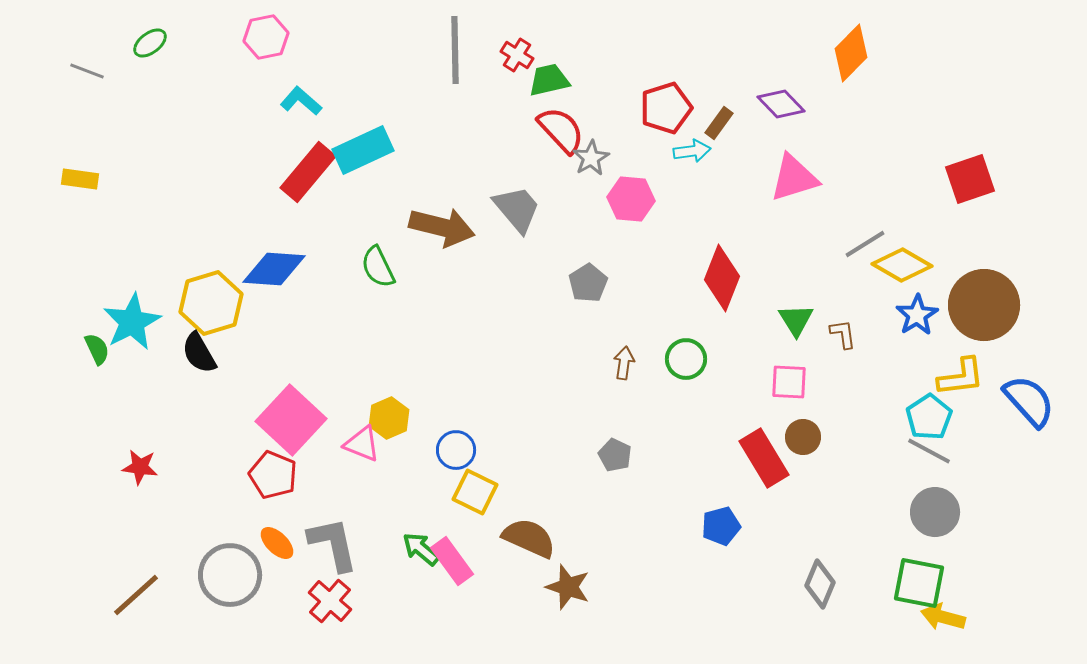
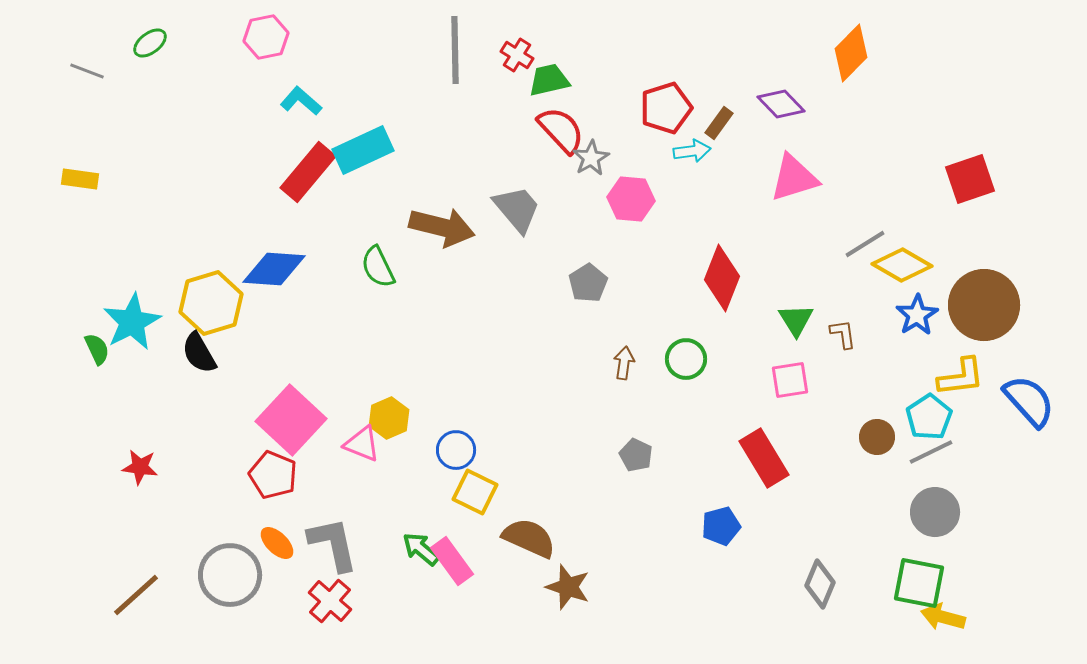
pink square at (789, 382): moved 1 px right, 2 px up; rotated 12 degrees counterclockwise
brown circle at (803, 437): moved 74 px right
gray line at (929, 451): moved 2 px right, 1 px down; rotated 54 degrees counterclockwise
gray pentagon at (615, 455): moved 21 px right
